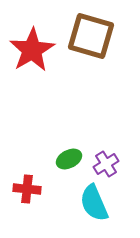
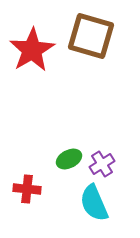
purple cross: moved 4 px left
